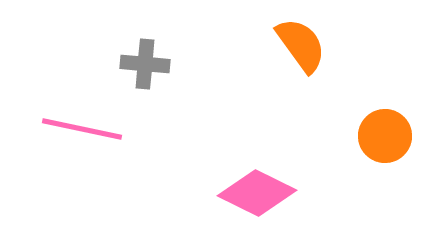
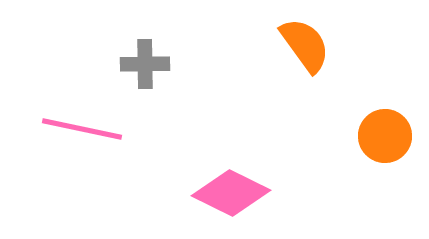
orange semicircle: moved 4 px right
gray cross: rotated 6 degrees counterclockwise
pink diamond: moved 26 px left
